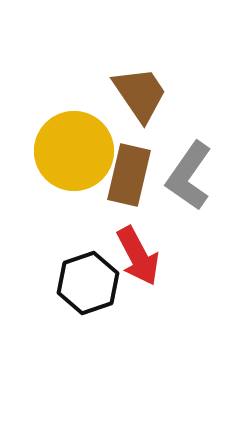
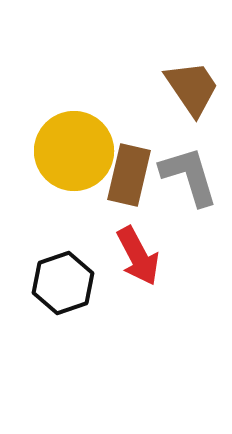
brown trapezoid: moved 52 px right, 6 px up
gray L-shape: rotated 128 degrees clockwise
black hexagon: moved 25 px left
